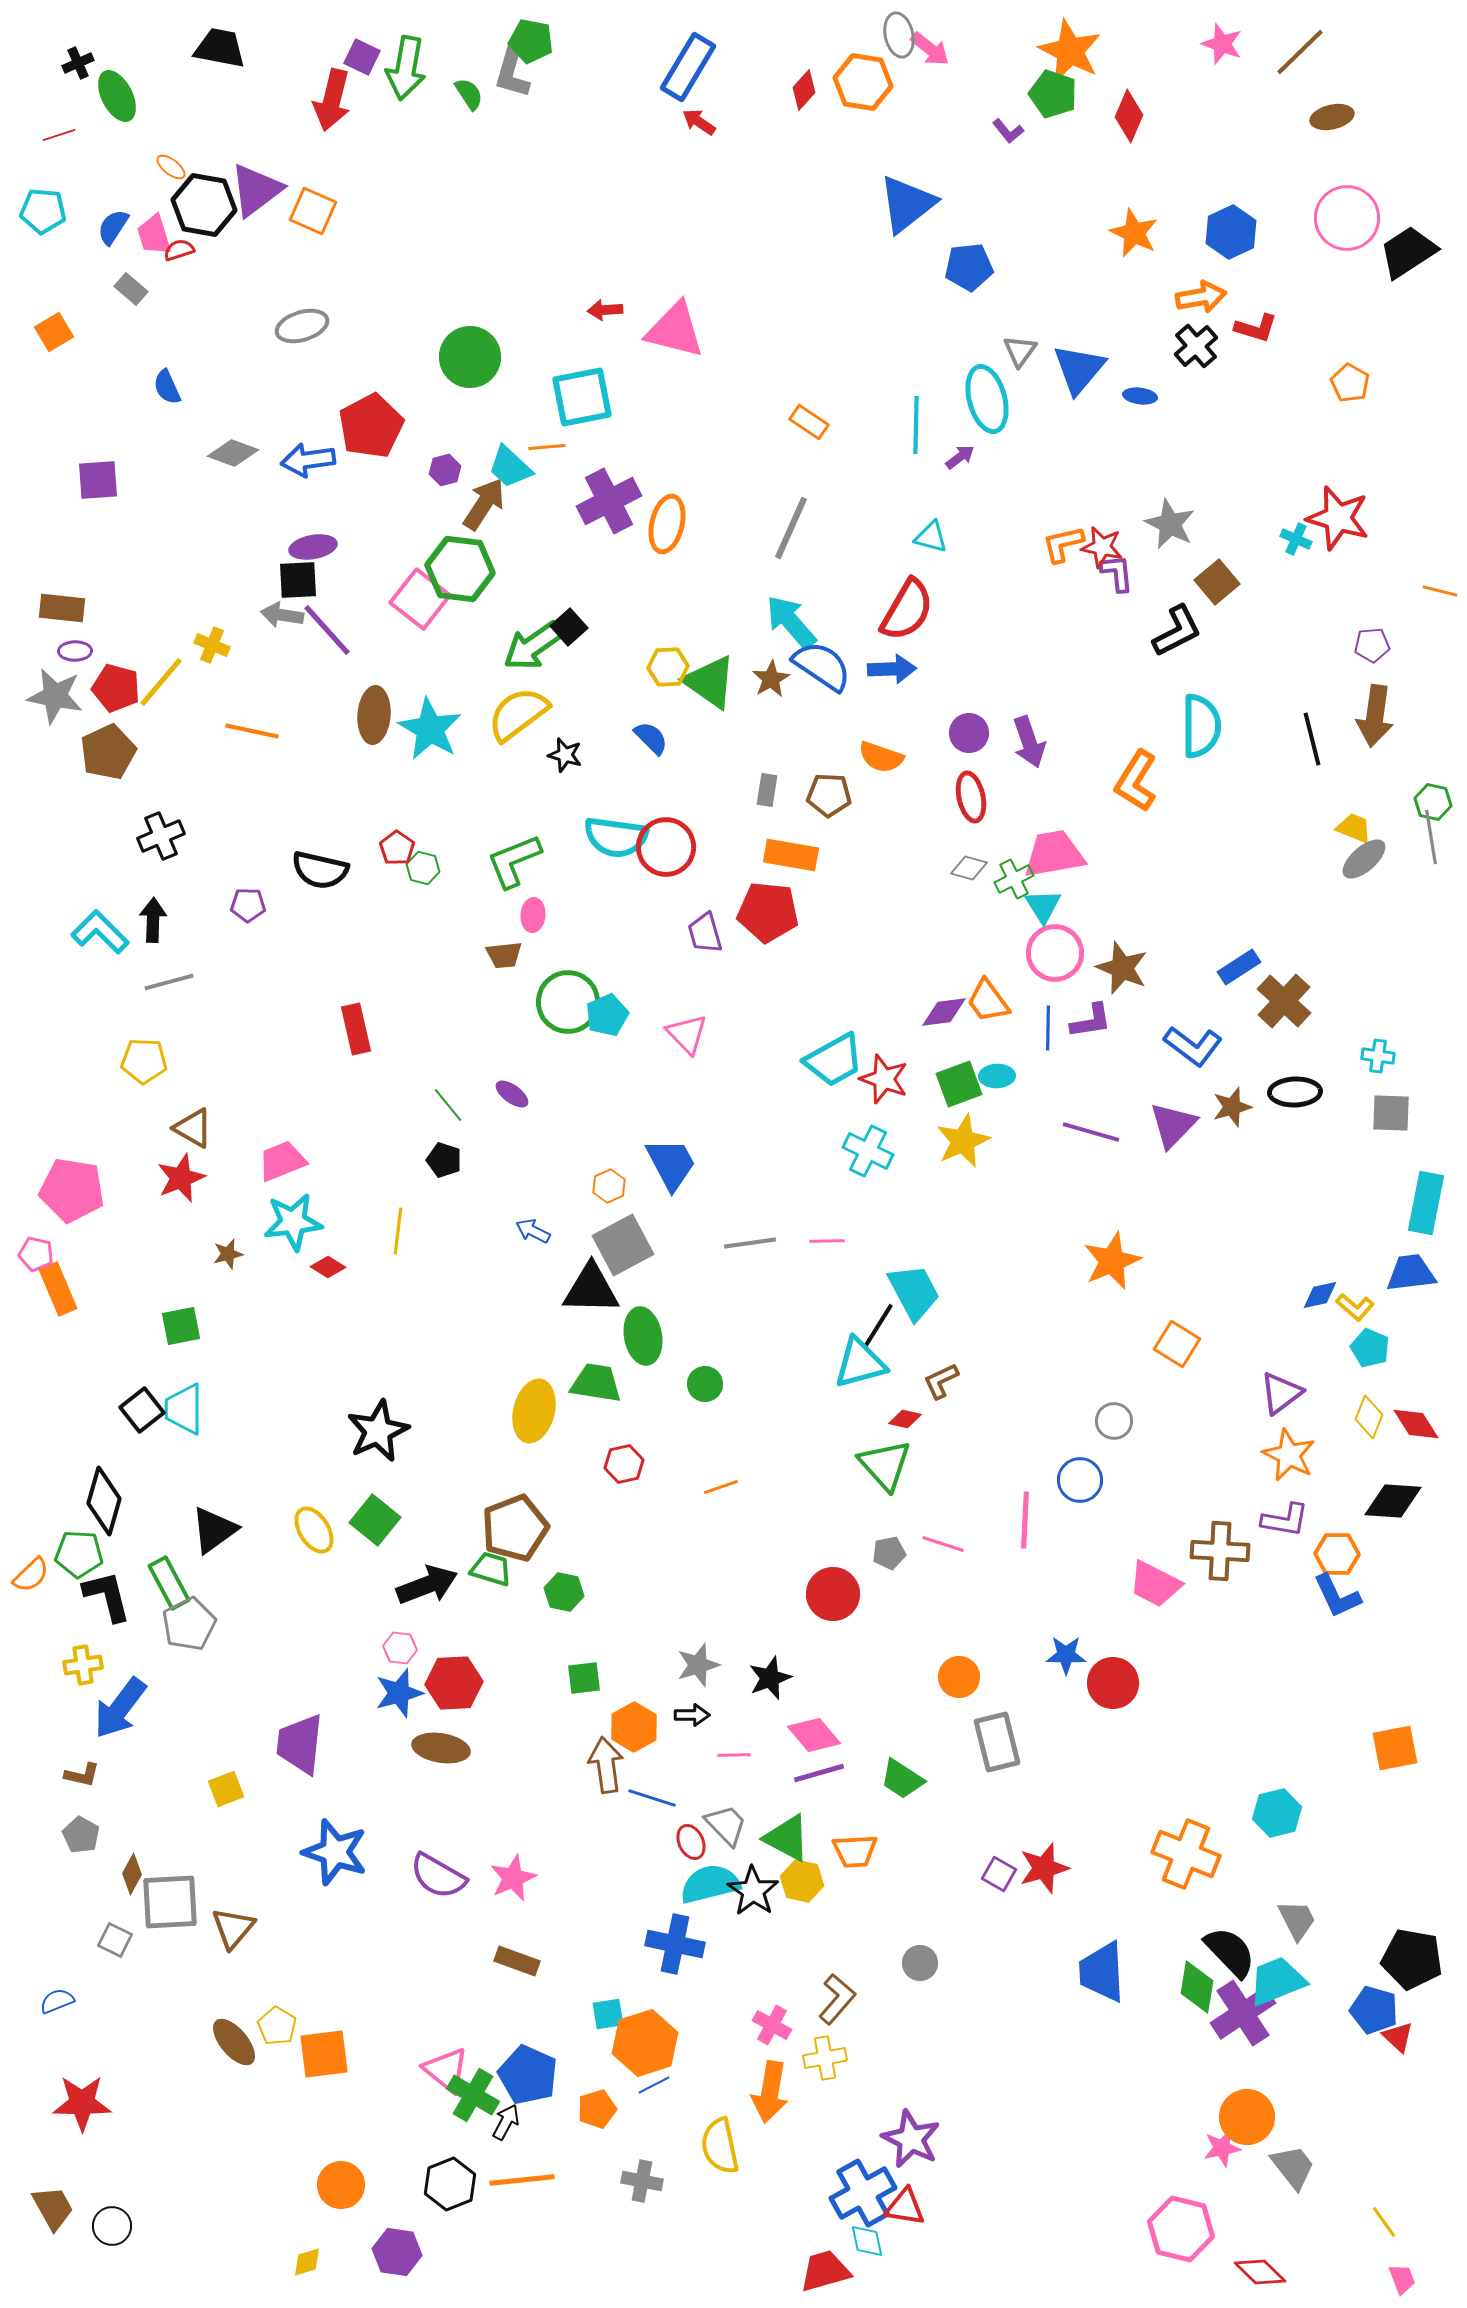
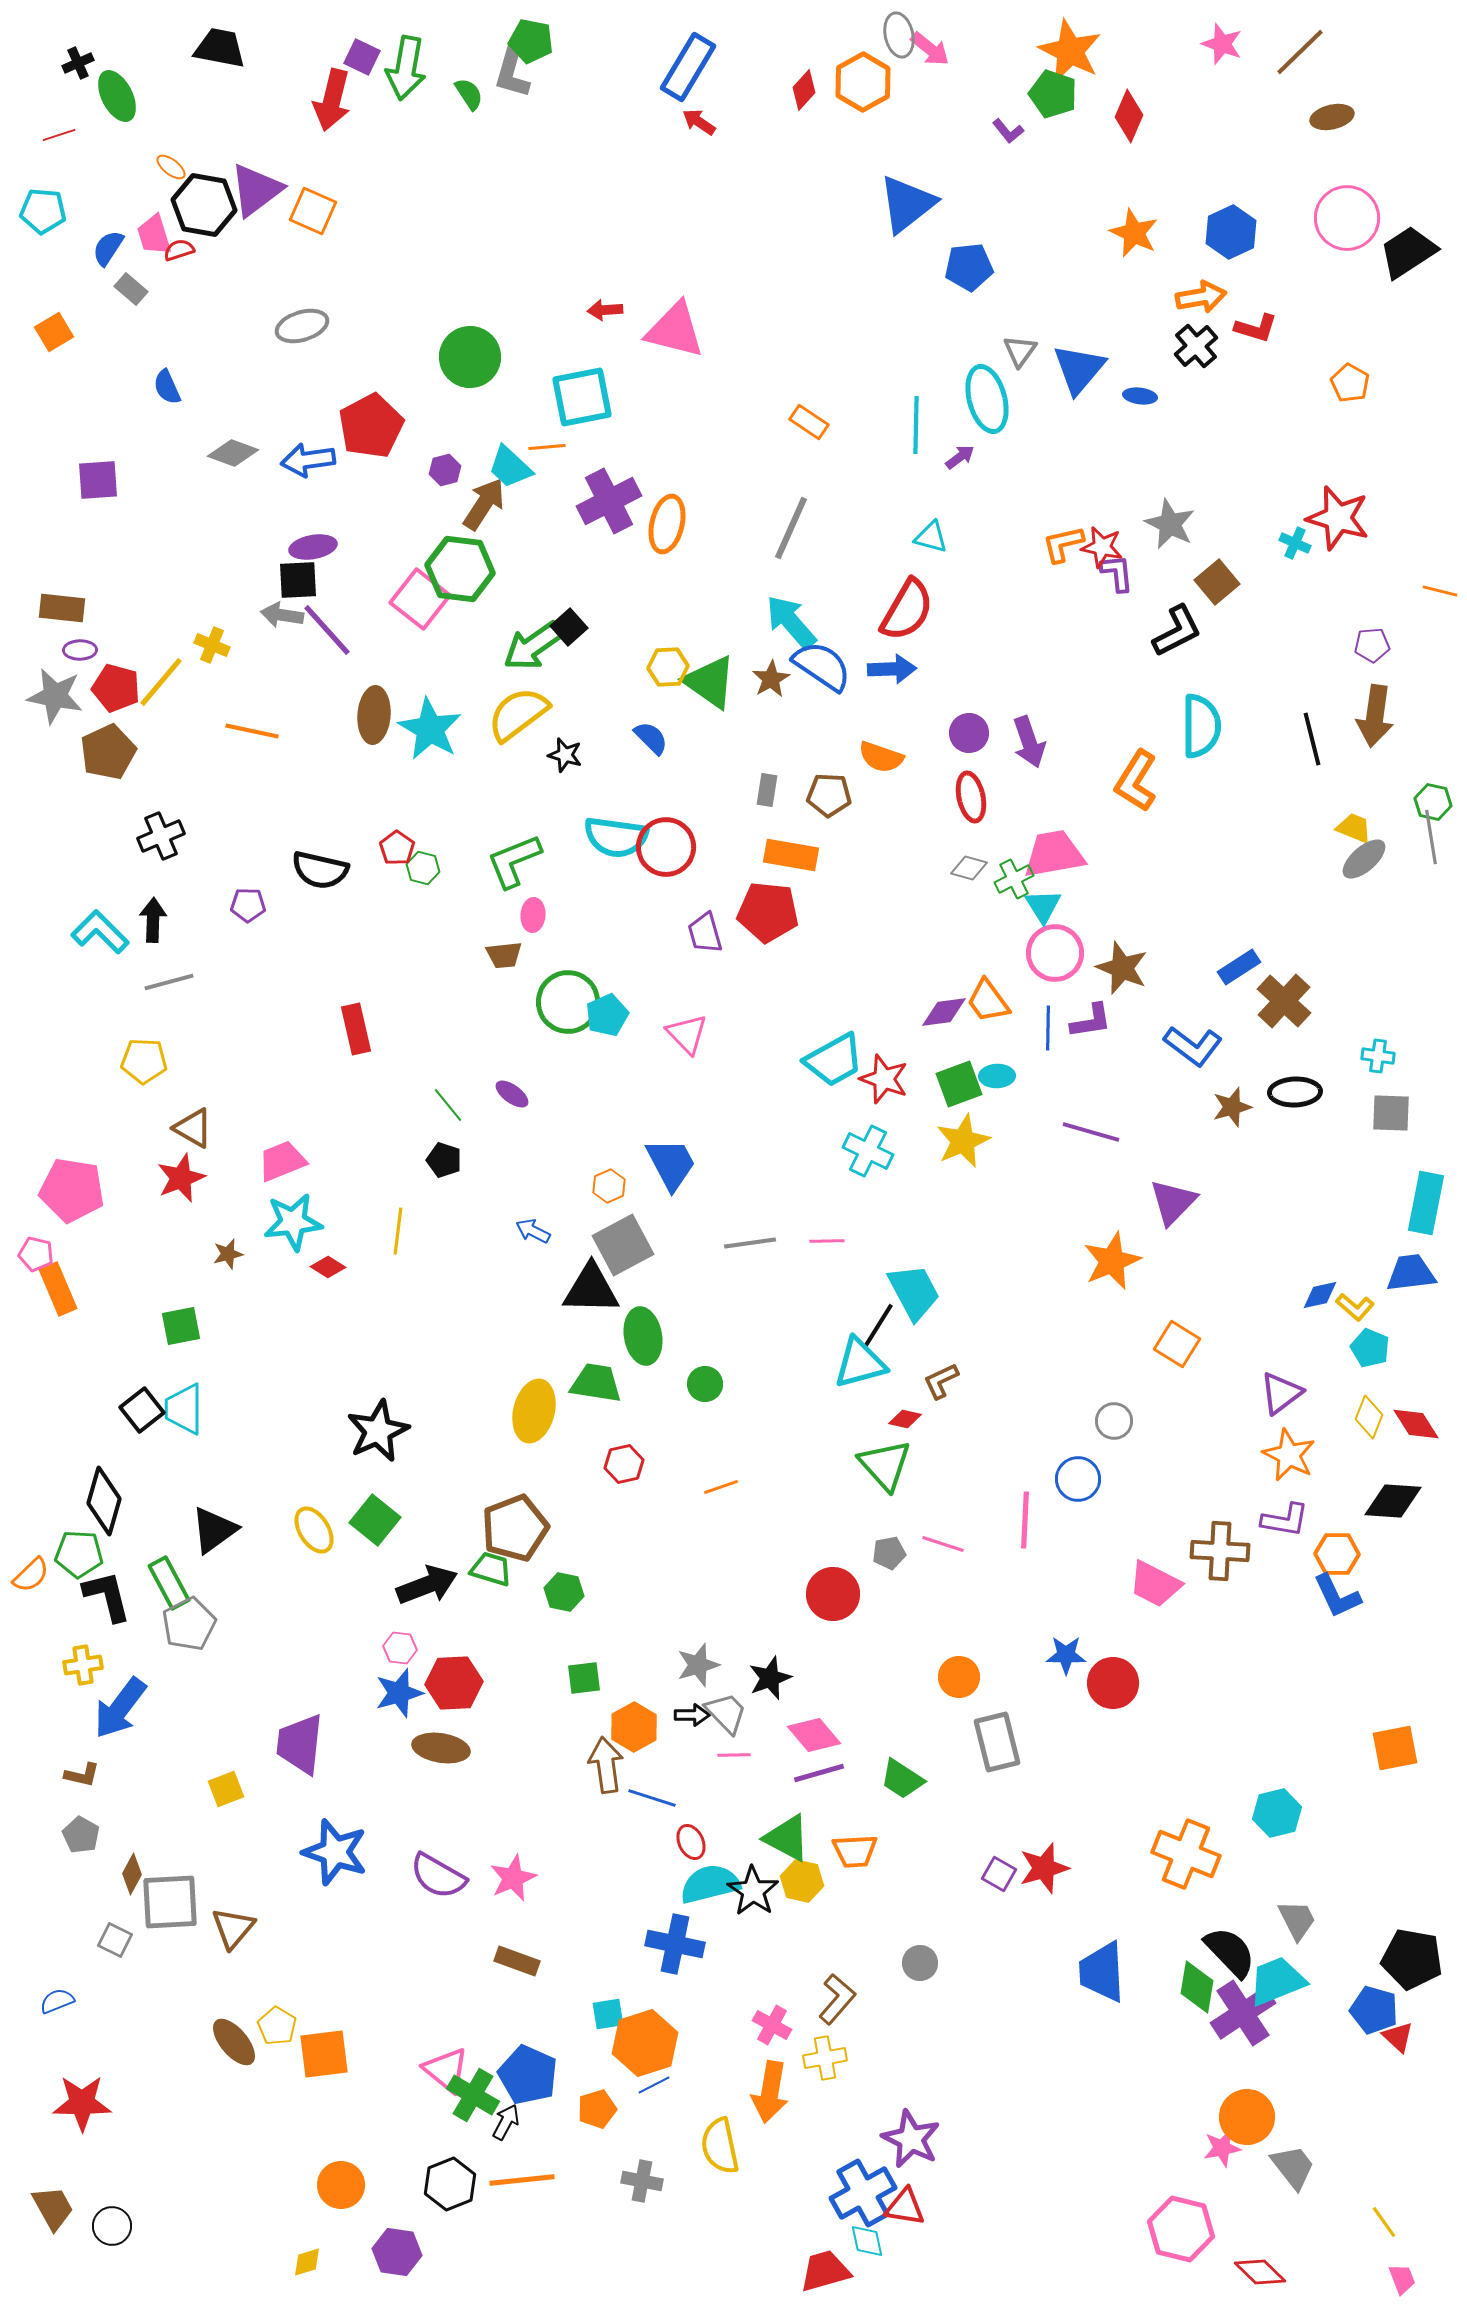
orange hexagon at (863, 82): rotated 22 degrees clockwise
blue semicircle at (113, 227): moved 5 px left, 21 px down
cyan cross at (1296, 539): moved 1 px left, 4 px down
purple ellipse at (75, 651): moved 5 px right, 1 px up
purple triangle at (1173, 1125): moved 77 px down
blue circle at (1080, 1480): moved 2 px left, 1 px up
gray trapezoid at (726, 1825): moved 112 px up
